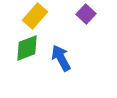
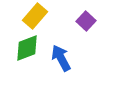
purple square: moved 7 px down
